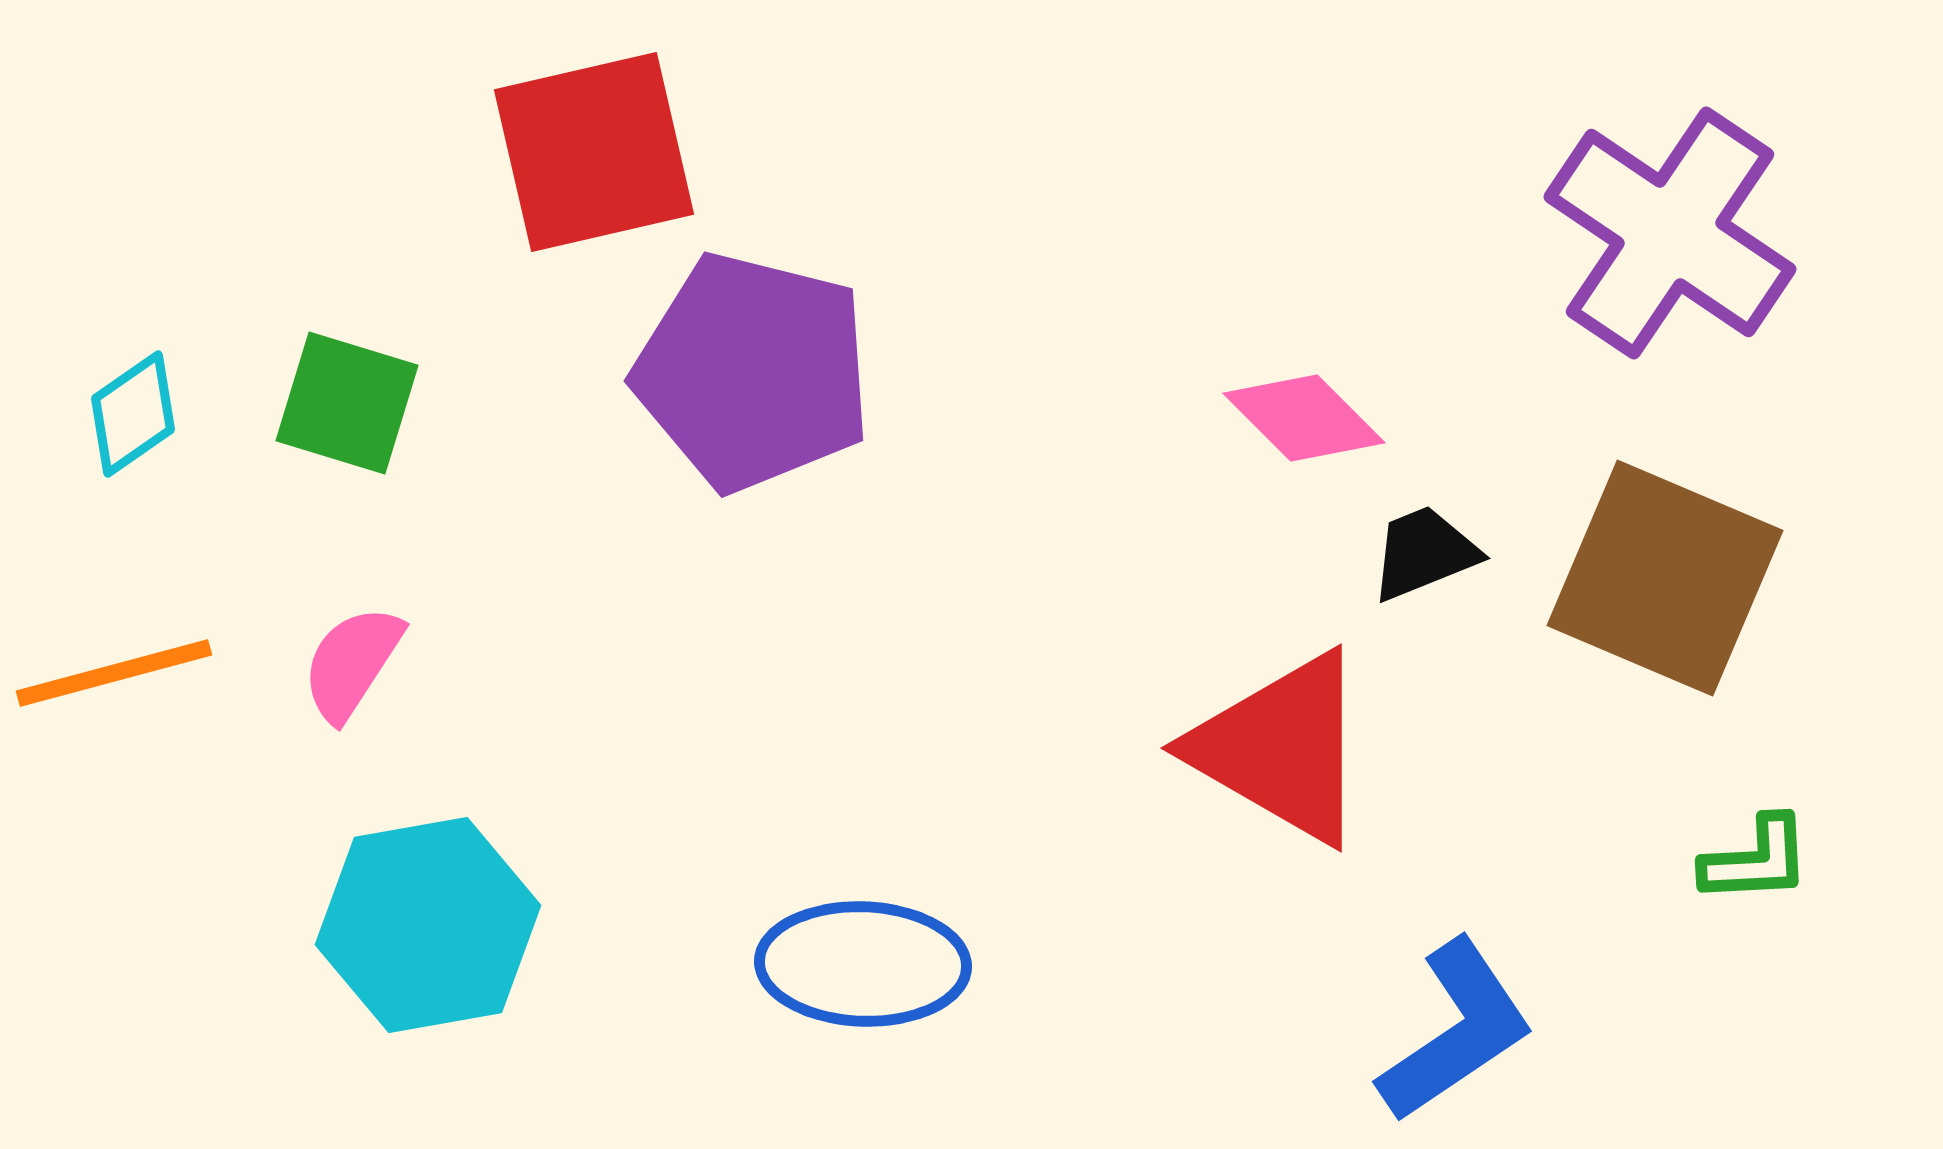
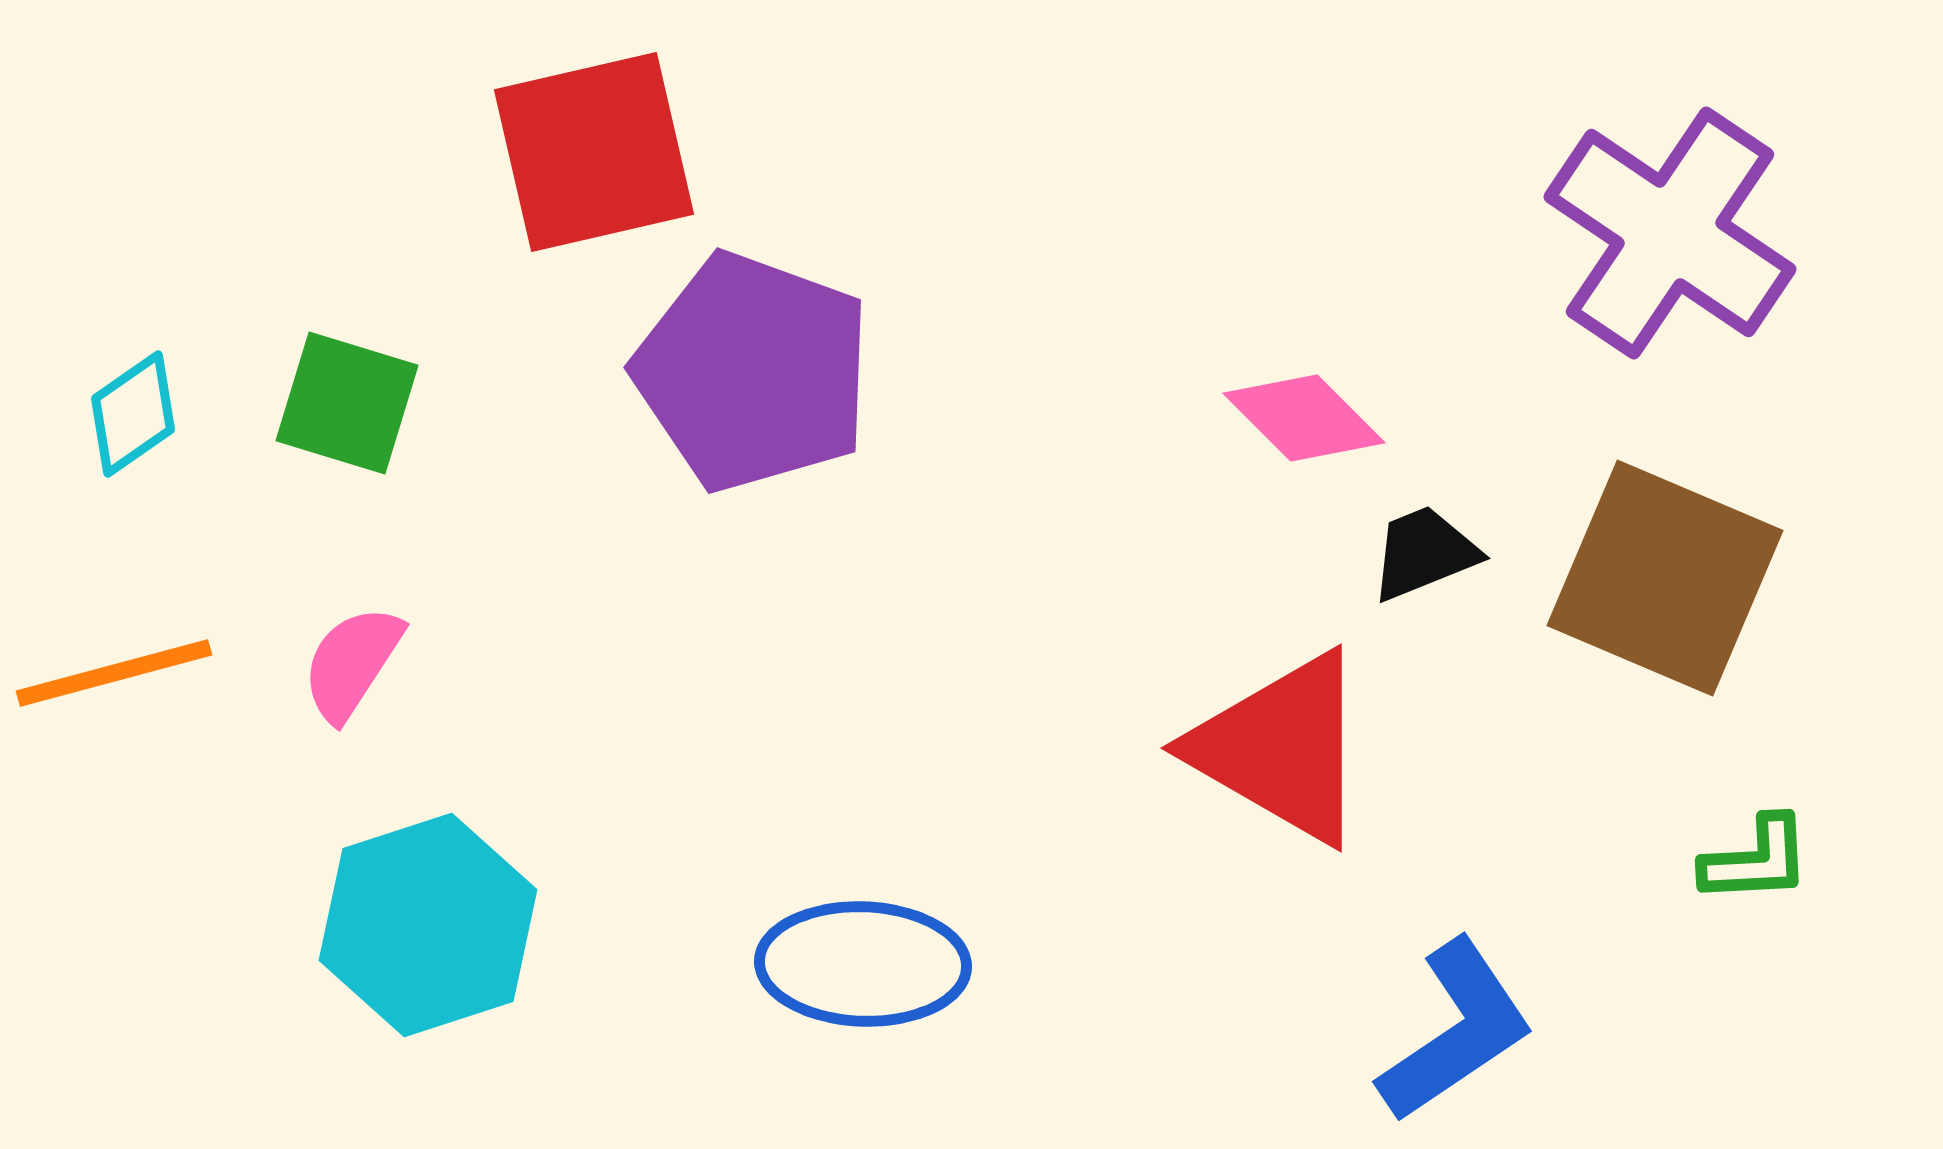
purple pentagon: rotated 6 degrees clockwise
cyan hexagon: rotated 8 degrees counterclockwise
